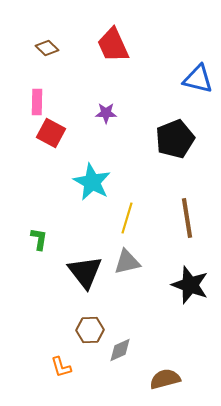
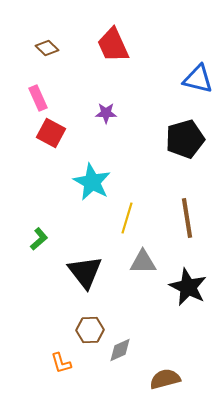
pink rectangle: moved 1 px right, 4 px up; rotated 25 degrees counterclockwise
black pentagon: moved 10 px right; rotated 6 degrees clockwise
green L-shape: rotated 40 degrees clockwise
gray triangle: moved 16 px right; rotated 12 degrees clockwise
black star: moved 2 px left, 2 px down; rotated 6 degrees clockwise
orange L-shape: moved 4 px up
